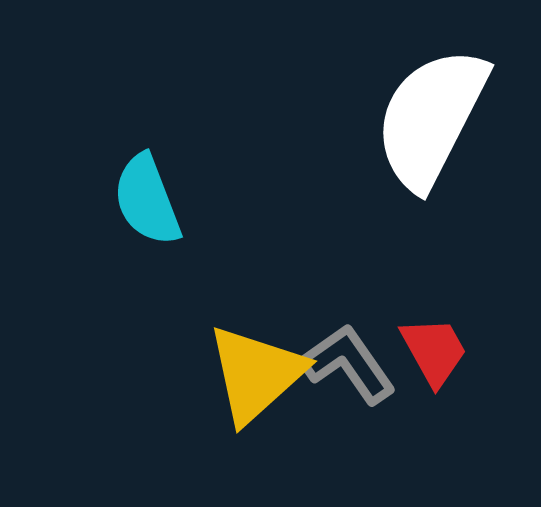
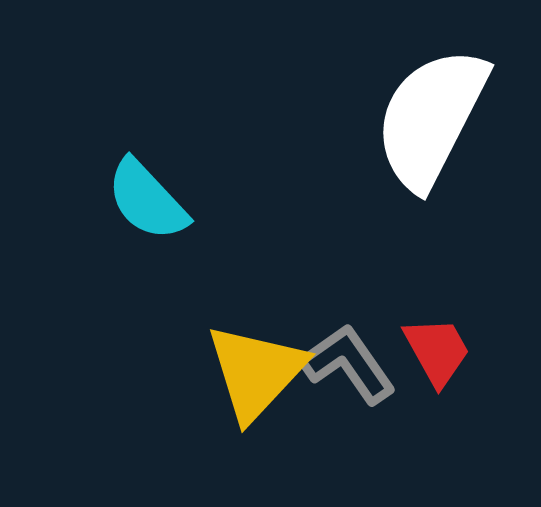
cyan semicircle: rotated 22 degrees counterclockwise
red trapezoid: moved 3 px right
yellow triangle: moved 2 px up; rotated 5 degrees counterclockwise
